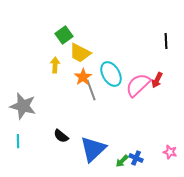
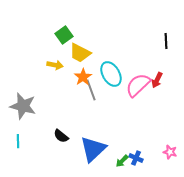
yellow arrow: rotated 98 degrees clockwise
